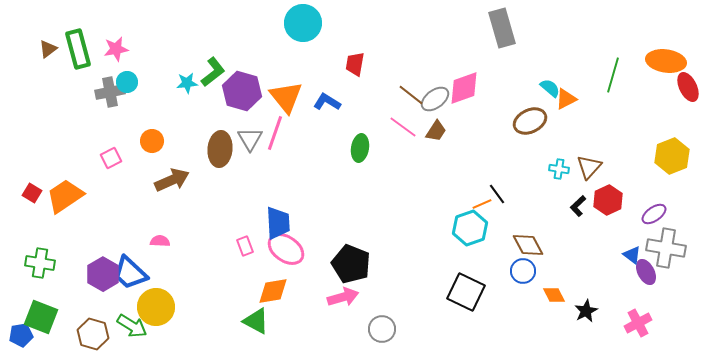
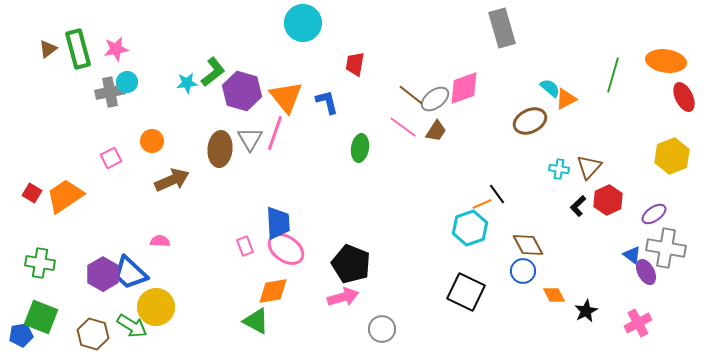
red ellipse at (688, 87): moved 4 px left, 10 px down
blue L-shape at (327, 102): rotated 44 degrees clockwise
